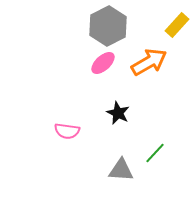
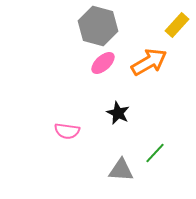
gray hexagon: moved 10 px left; rotated 18 degrees counterclockwise
